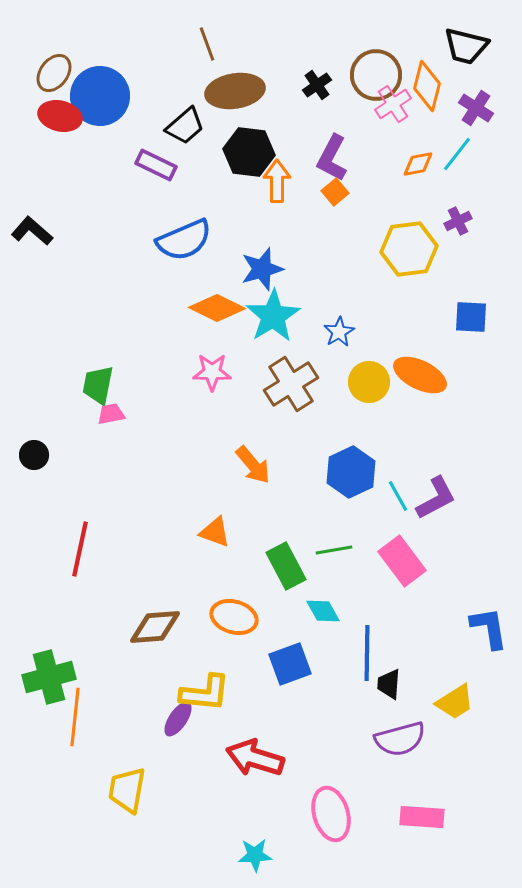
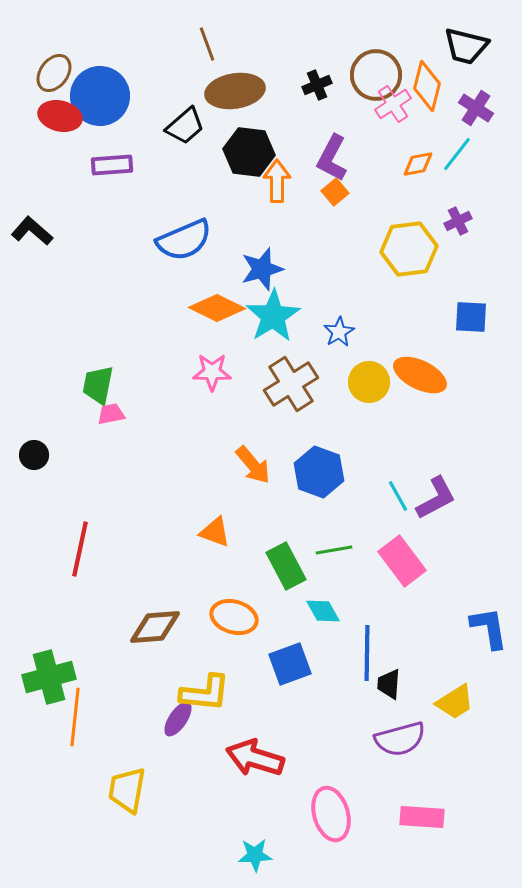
black cross at (317, 85): rotated 12 degrees clockwise
purple rectangle at (156, 165): moved 44 px left; rotated 30 degrees counterclockwise
blue hexagon at (351, 472): moved 32 px left; rotated 15 degrees counterclockwise
